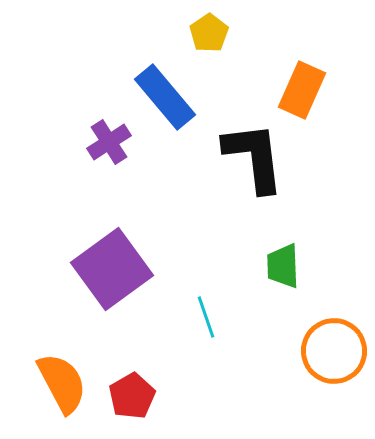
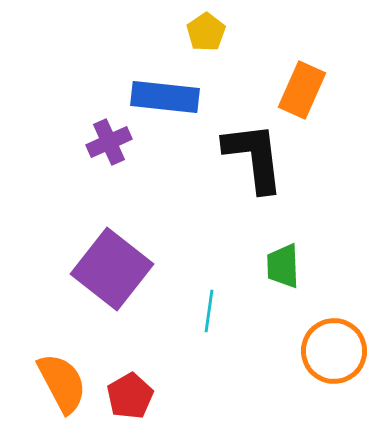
yellow pentagon: moved 3 px left, 1 px up
blue rectangle: rotated 44 degrees counterclockwise
purple cross: rotated 9 degrees clockwise
purple square: rotated 16 degrees counterclockwise
cyan line: moved 3 px right, 6 px up; rotated 27 degrees clockwise
red pentagon: moved 2 px left
